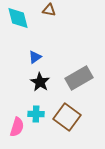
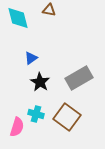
blue triangle: moved 4 px left, 1 px down
cyan cross: rotated 14 degrees clockwise
